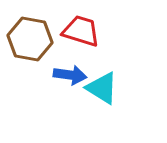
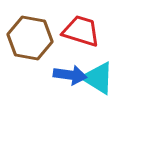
brown hexagon: moved 1 px up
cyan triangle: moved 4 px left, 10 px up
